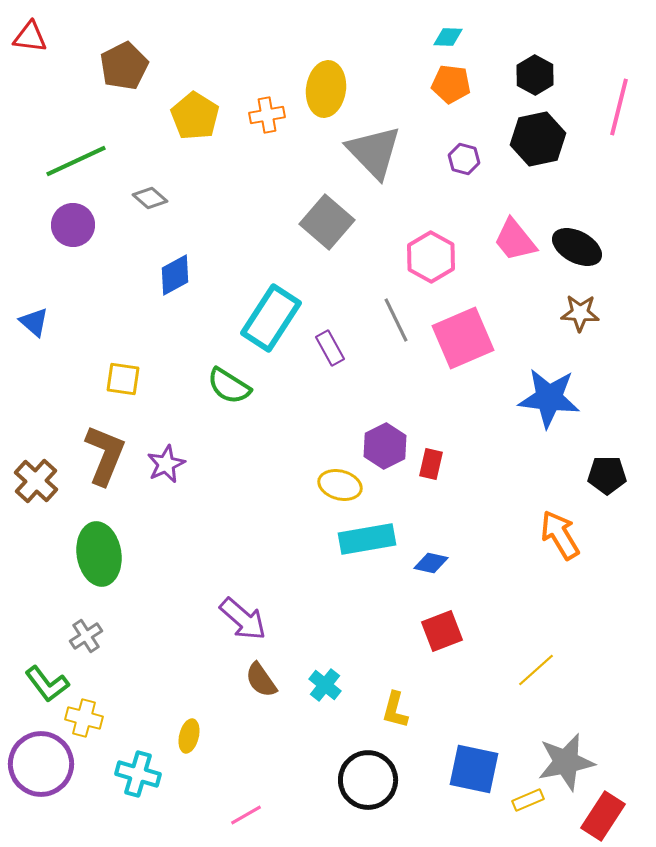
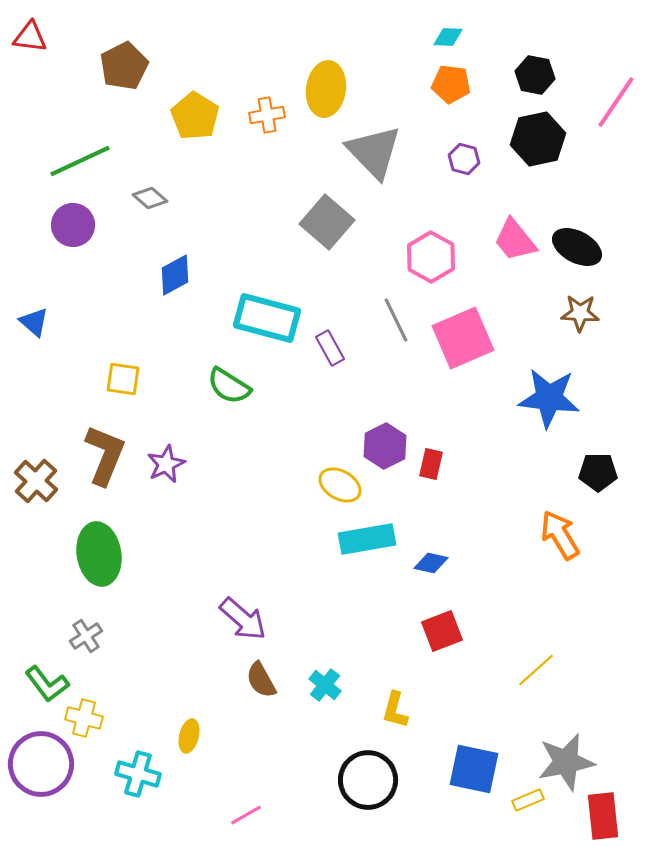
black hexagon at (535, 75): rotated 18 degrees counterclockwise
pink line at (619, 107): moved 3 px left, 5 px up; rotated 20 degrees clockwise
green line at (76, 161): moved 4 px right
cyan rectangle at (271, 318): moved 4 px left; rotated 72 degrees clockwise
black pentagon at (607, 475): moved 9 px left, 3 px up
yellow ellipse at (340, 485): rotated 15 degrees clockwise
brown semicircle at (261, 680): rotated 6 degrees clockwise
red rectangle at (603, 816): rotated 39 degrees counterclockwise
